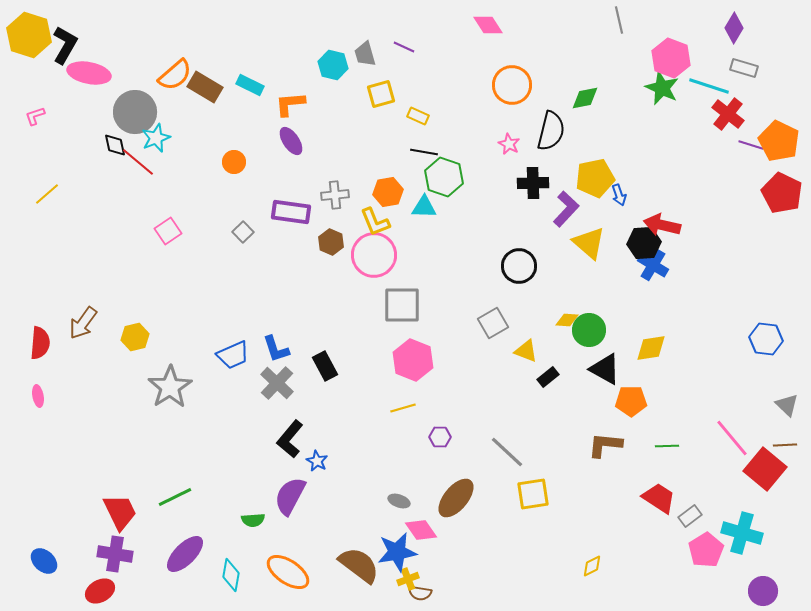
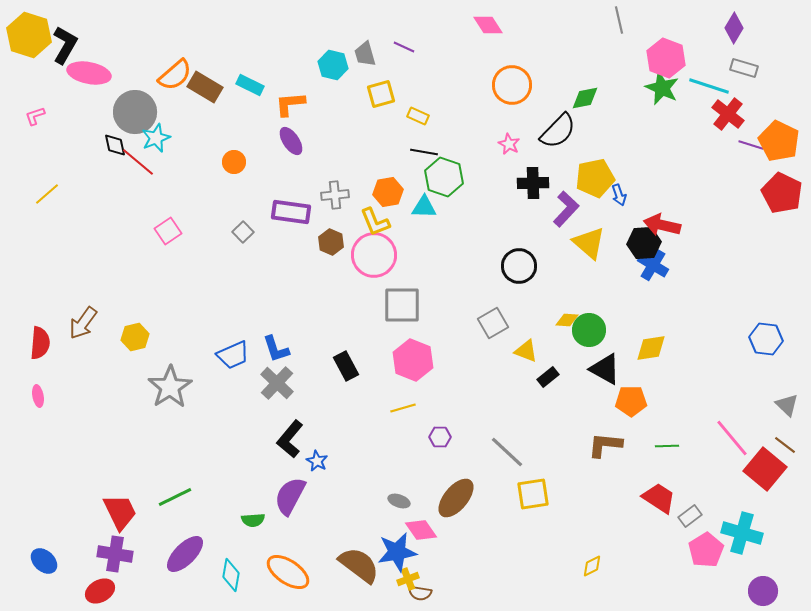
pink hexagon at (671, 58): moved 5 px left
black semicircle at (551, 131): moved 7 px right; rotated 30 degrees clockwise
black rectangle at (325, 366): moved 21 px right
brown line at (785, 445): rotated 40 degrees clockwise
